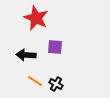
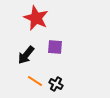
black arrow: rotated 54 degrees counterclockwise
